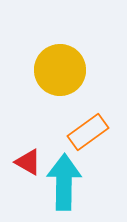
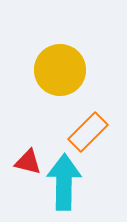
orange rectangle: rotated 9 degrees counterclockwise
red triangle: rotated 16 degrees counterclockwise
